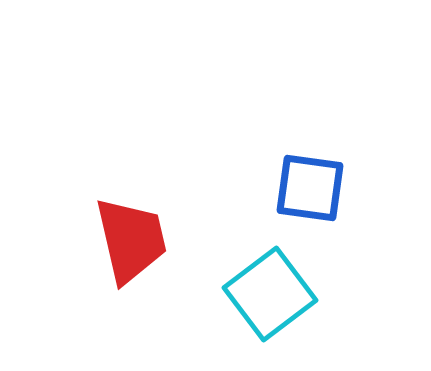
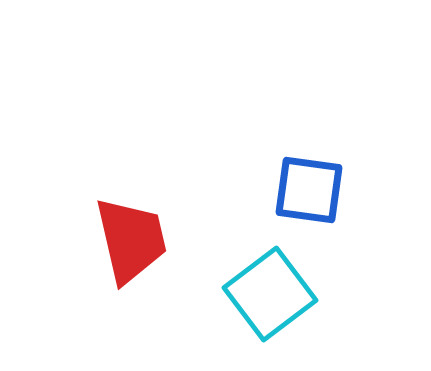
blue square: moved 1 px left, 2 px down
